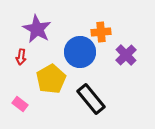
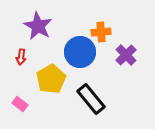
purple star: moved 1 px right, 3 px up
